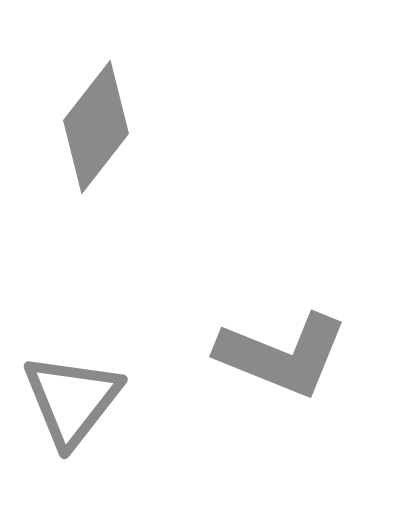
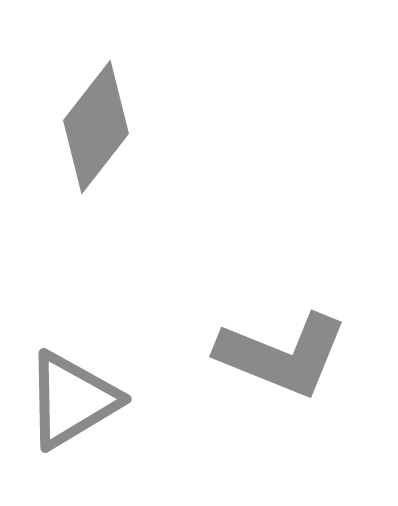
gray triangle: rotated 21 degrees clockwise
